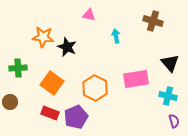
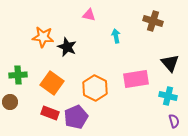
green cross: moved 7 px down
